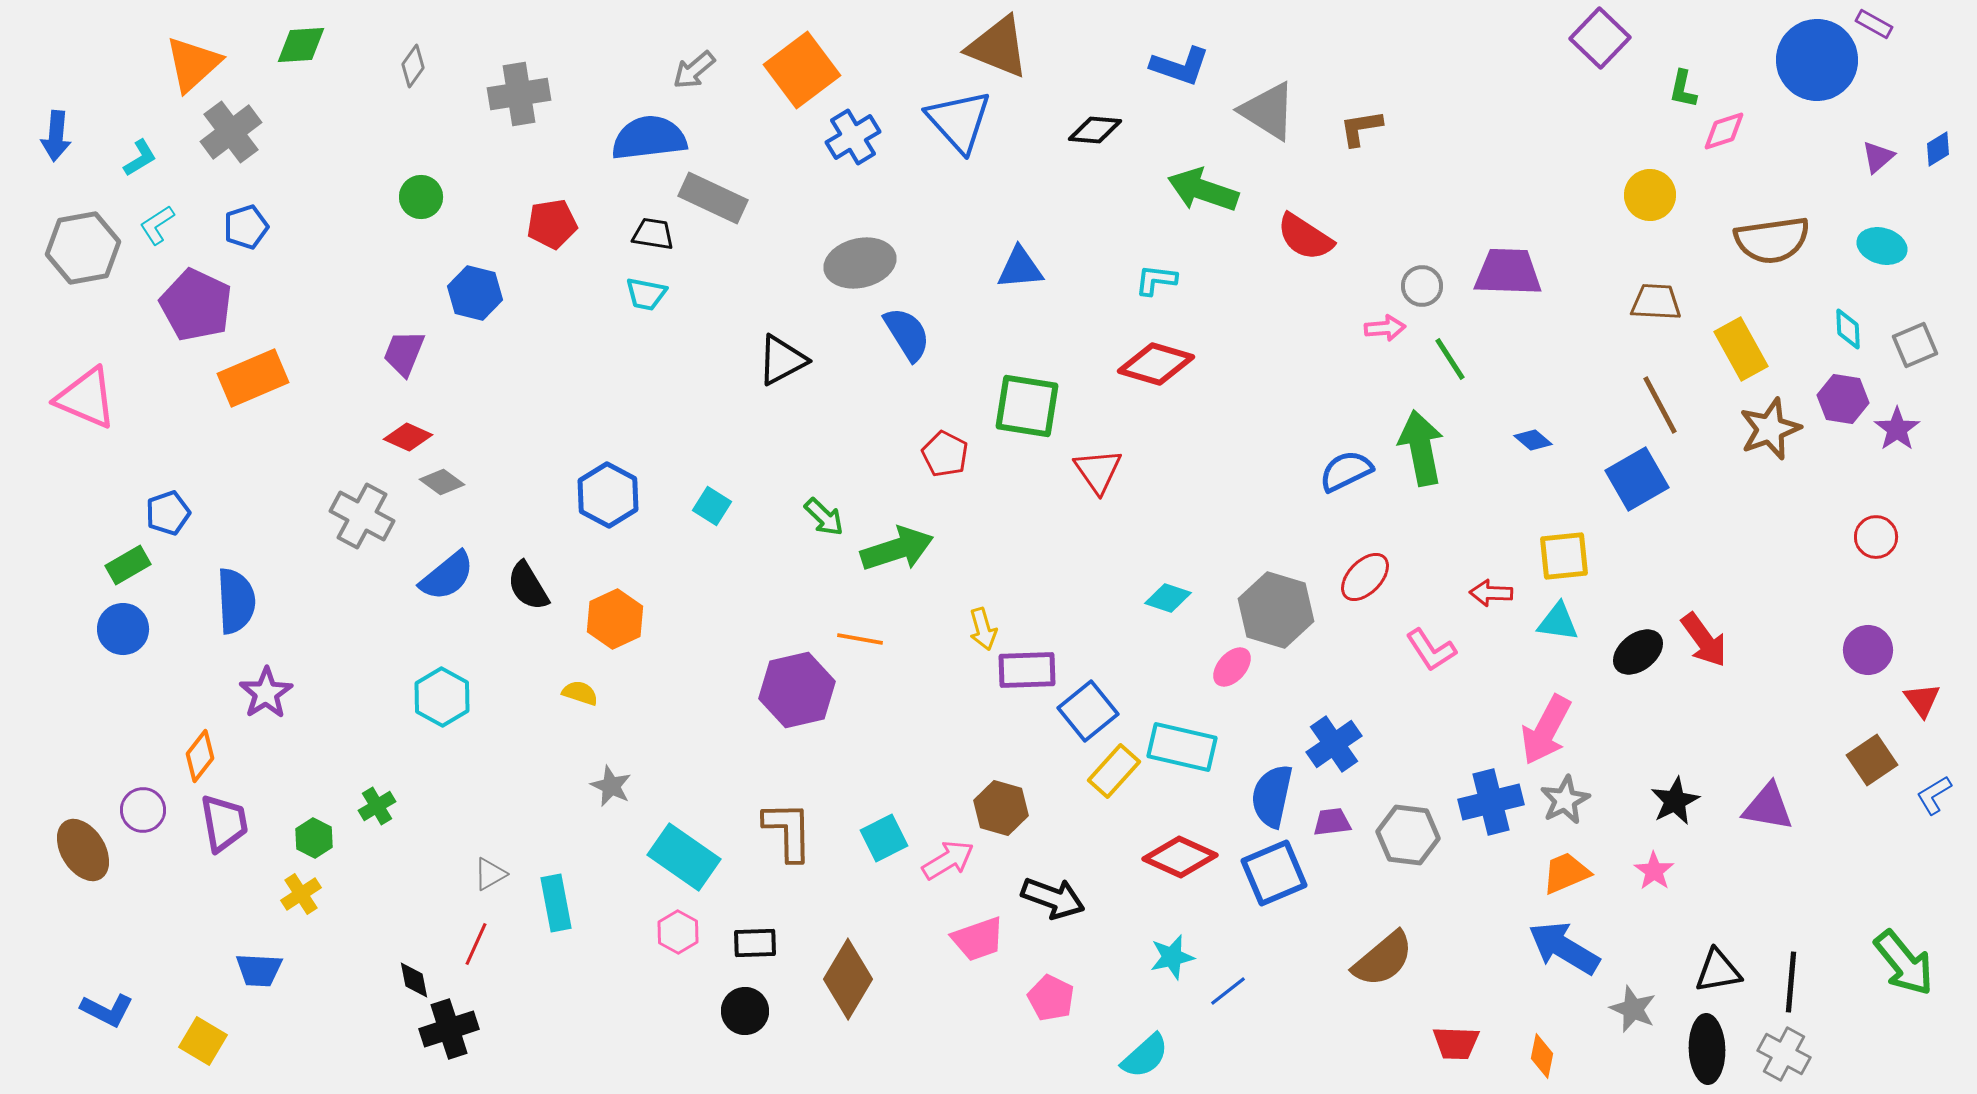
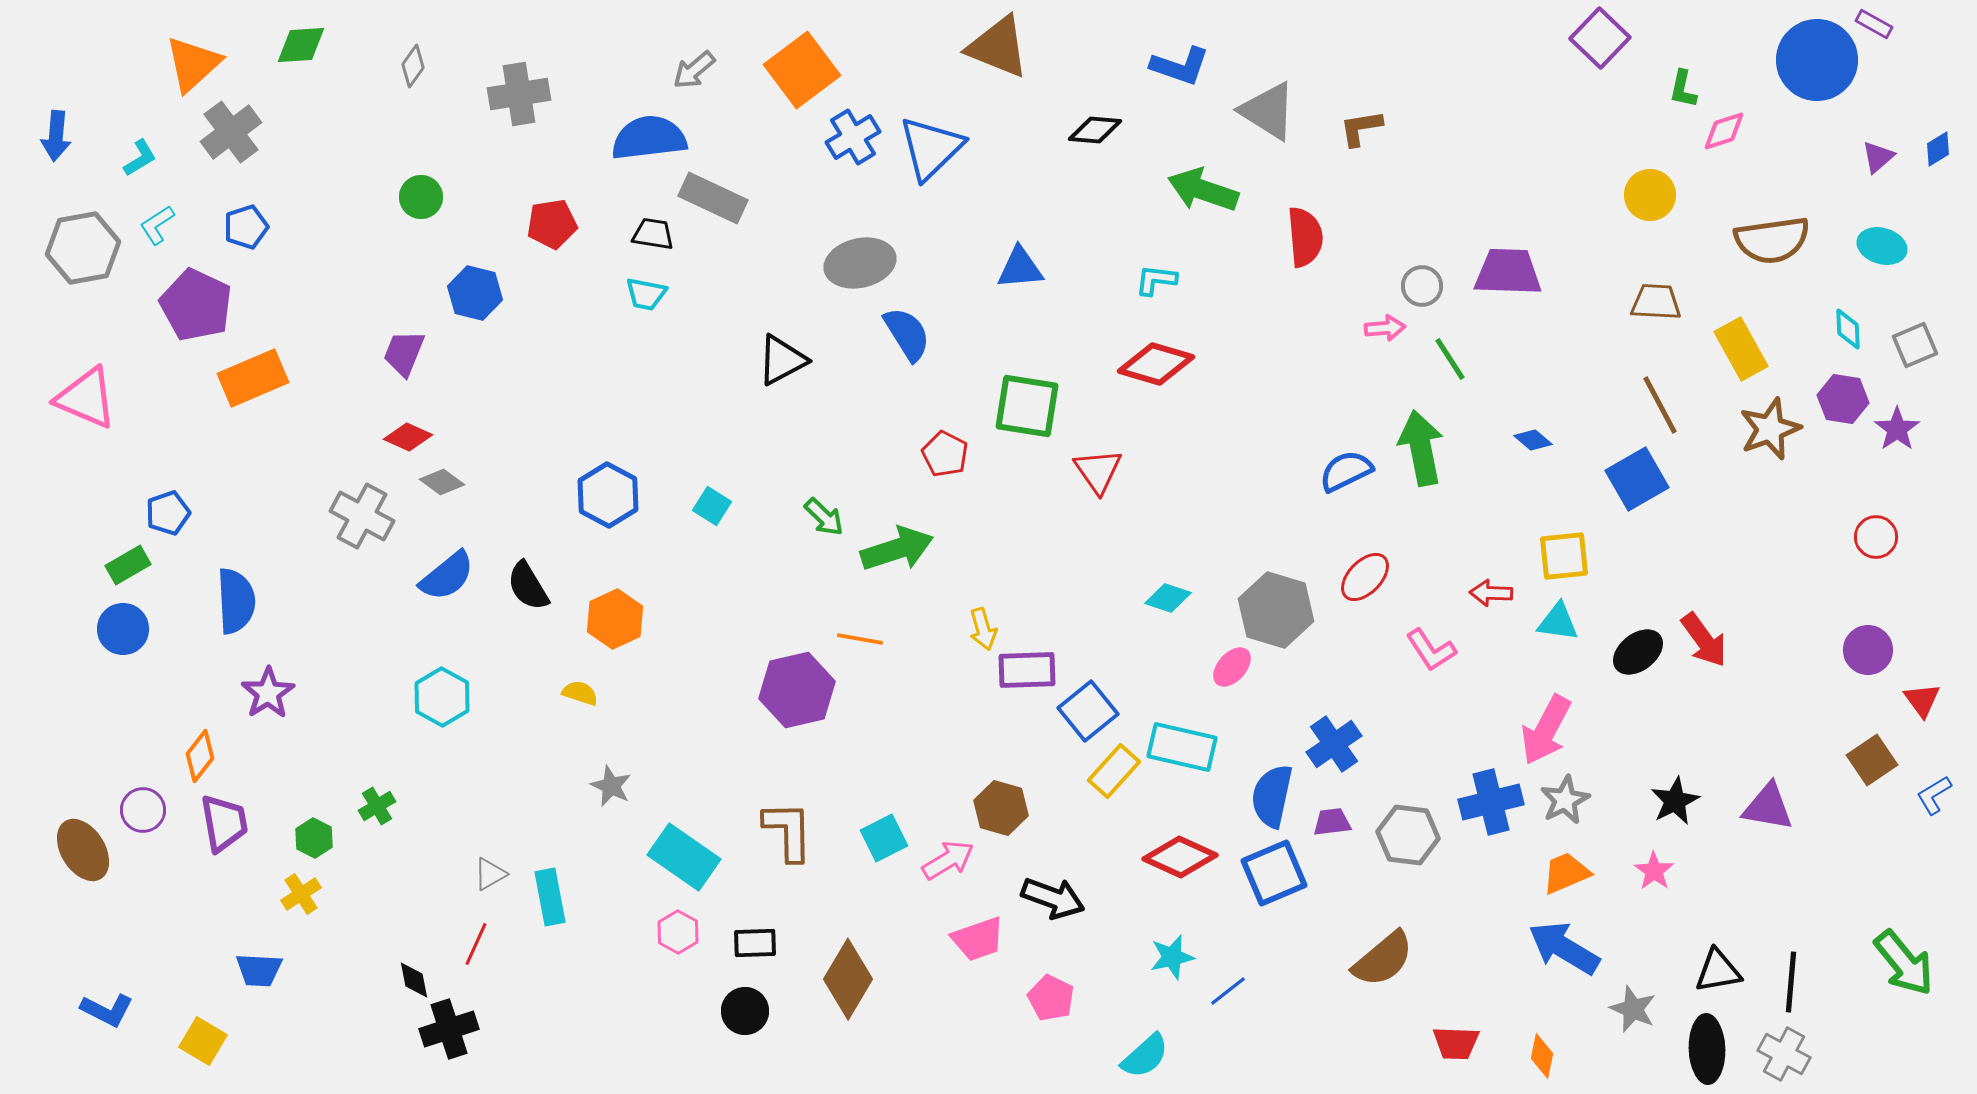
blue triangle at (959, 121): moved 28 px left, 27 px down; rotated 28 degrees clockwise
red semicircle at (1305, 237): rotated 128 degrees counterclockwise
purple star at (266, 693): moved 2 px right
cyan rectangle at (556, 903): moved 6 px left, 6 px up
